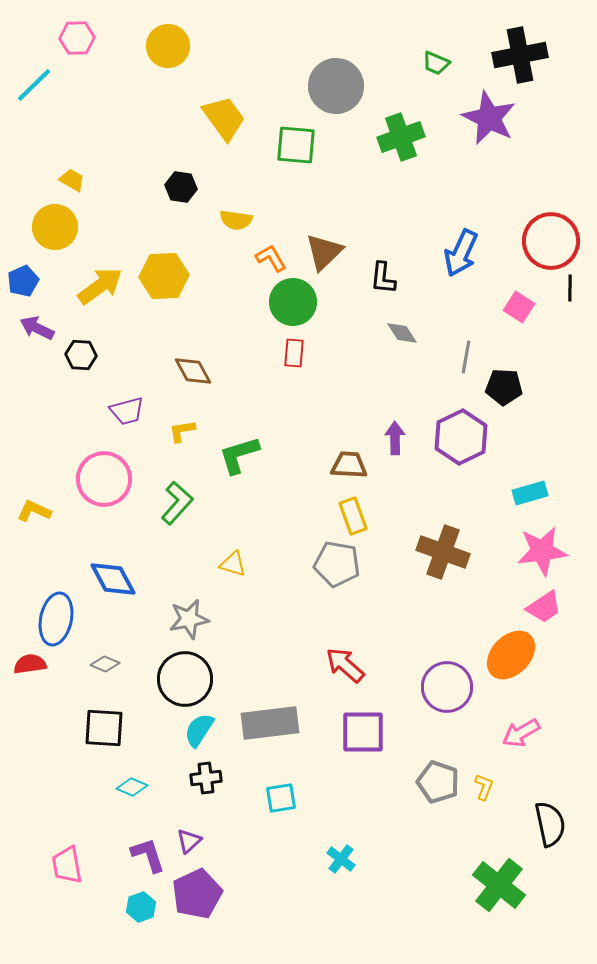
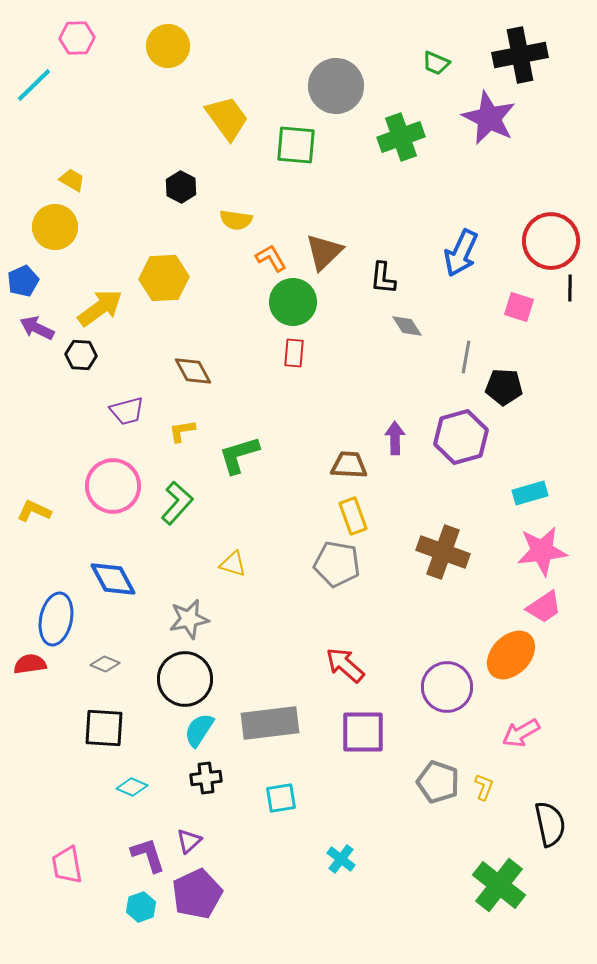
yellow trapezoid at (224, 118): moved 3 px right
black hexagon at (181, 187): rotated 20 degrees clockwise
yellow hexagon at (164, 276): moved 2 px down
yellow arrow at (100, 286): moved 22 px down
pink square at (519, 307): rotated 16 degrees counterclockwise
gray diamond at (402, 333): moved 5 px right, 7 px up
purple hexagon at (461, 437): rotated 10 degrees clockwise
pink circle at (104, 479): moved 9 px right, 7 px down
